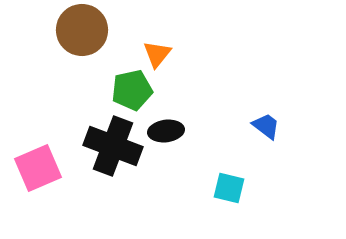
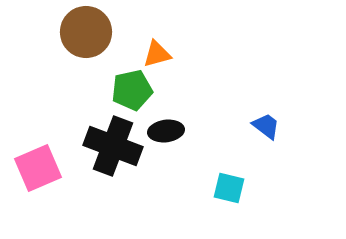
brown circle: moved 4 px right, 2 px down
orange triangle: rotated 36 degrees clockwise
